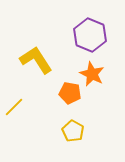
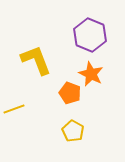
yellow L-shape: rotated 12 degrees clockwise
orange star: moved 1 px left
orange pentagon: rotated 10 degrees clockwise
yellow line: moved 2 px down; rotated 25 degrees clockwise
